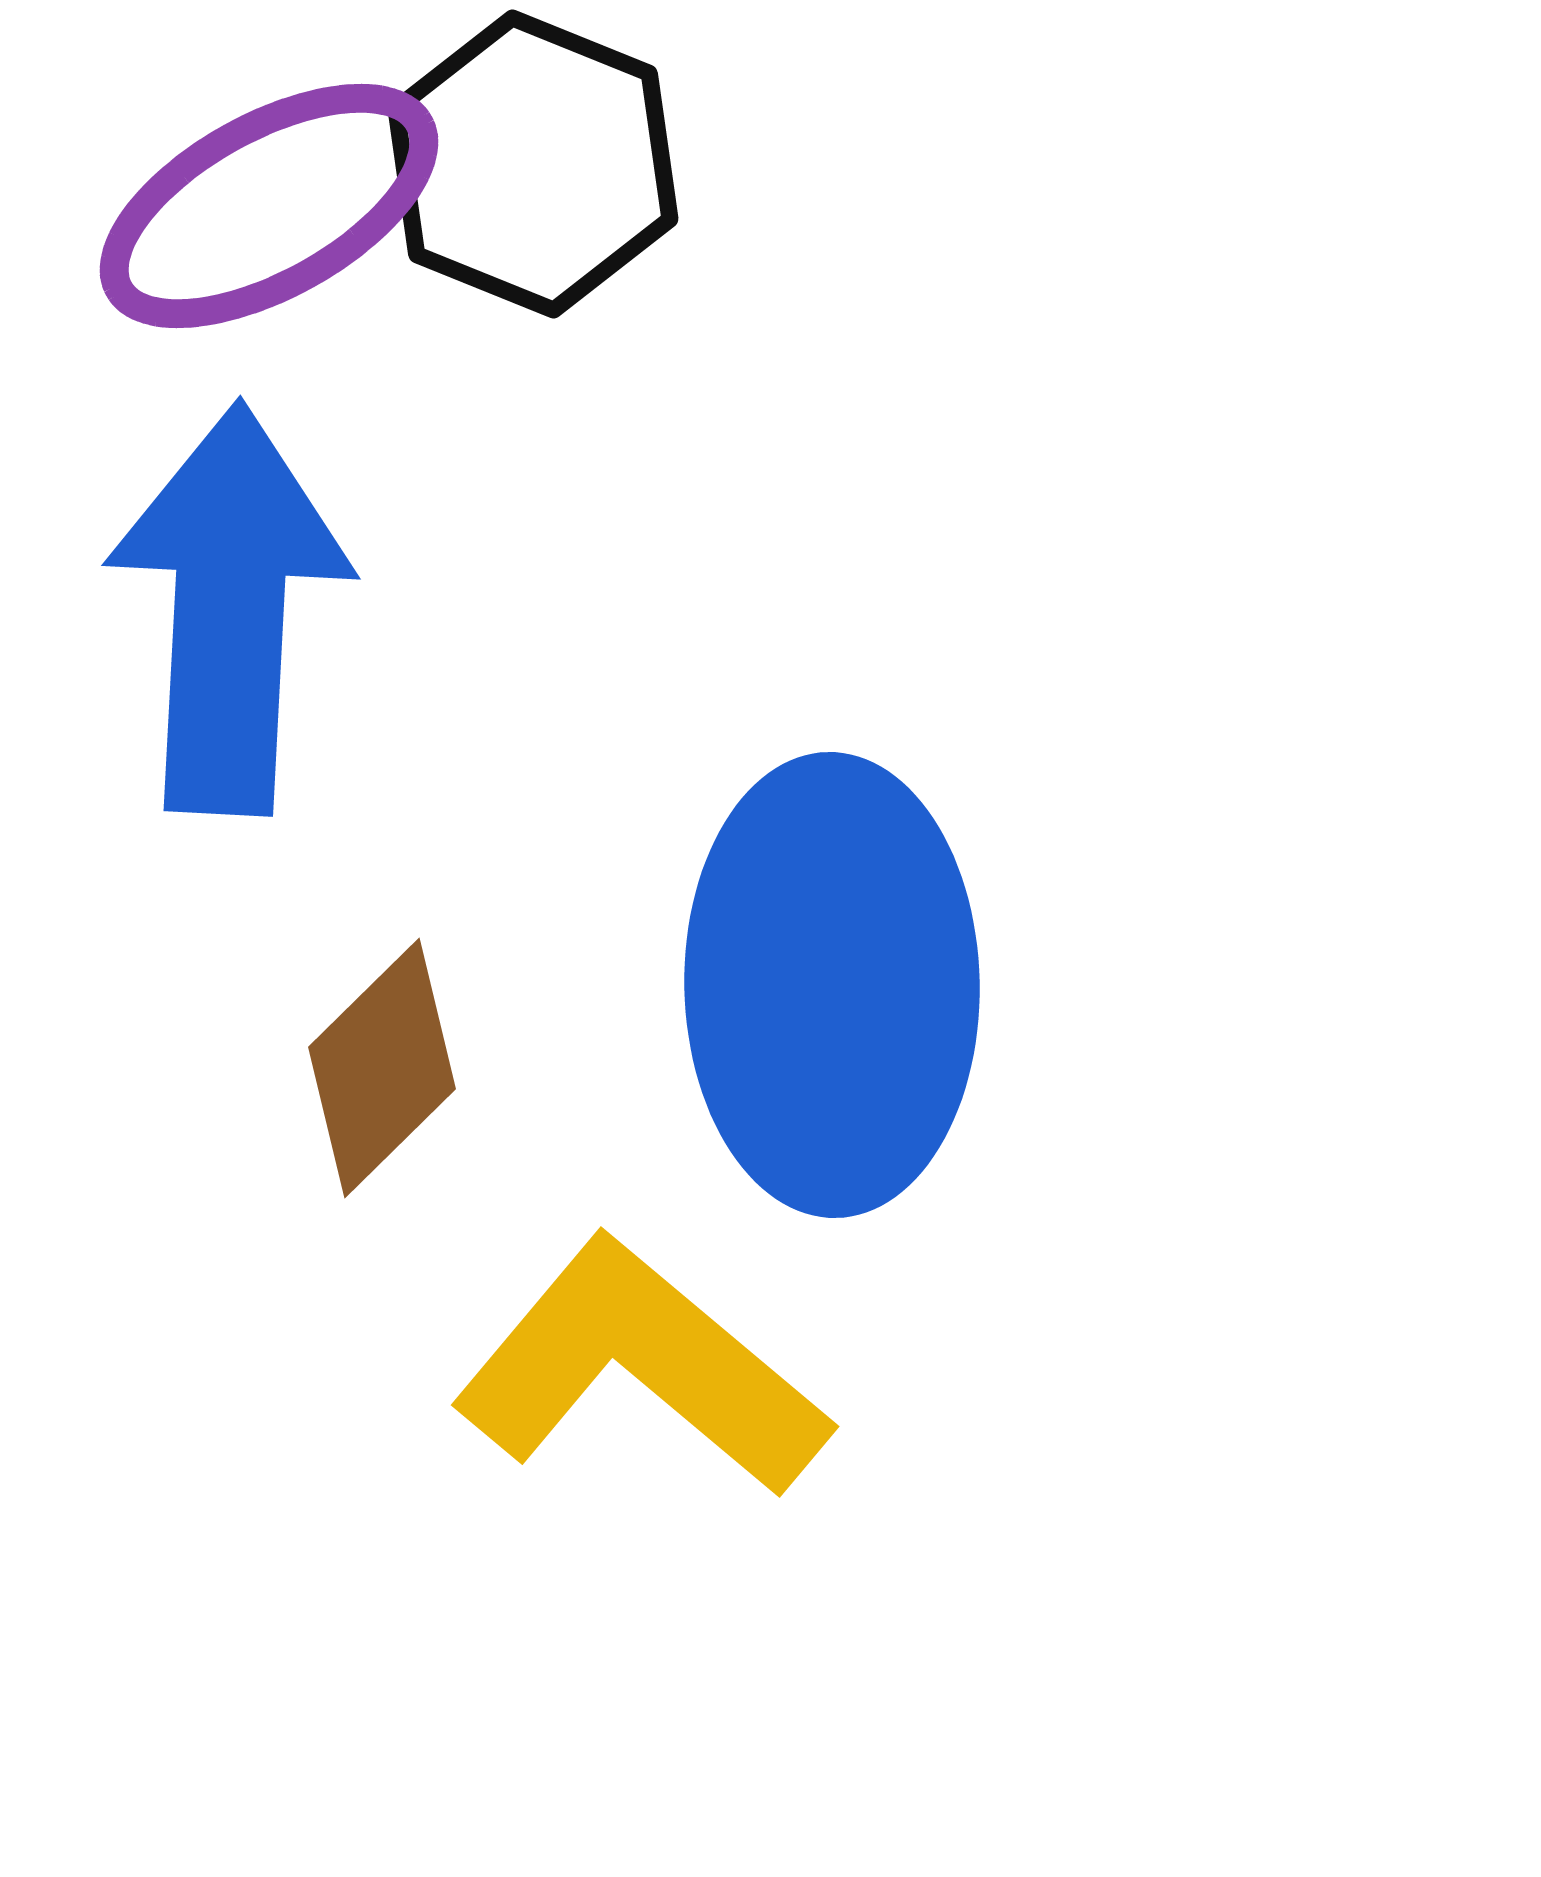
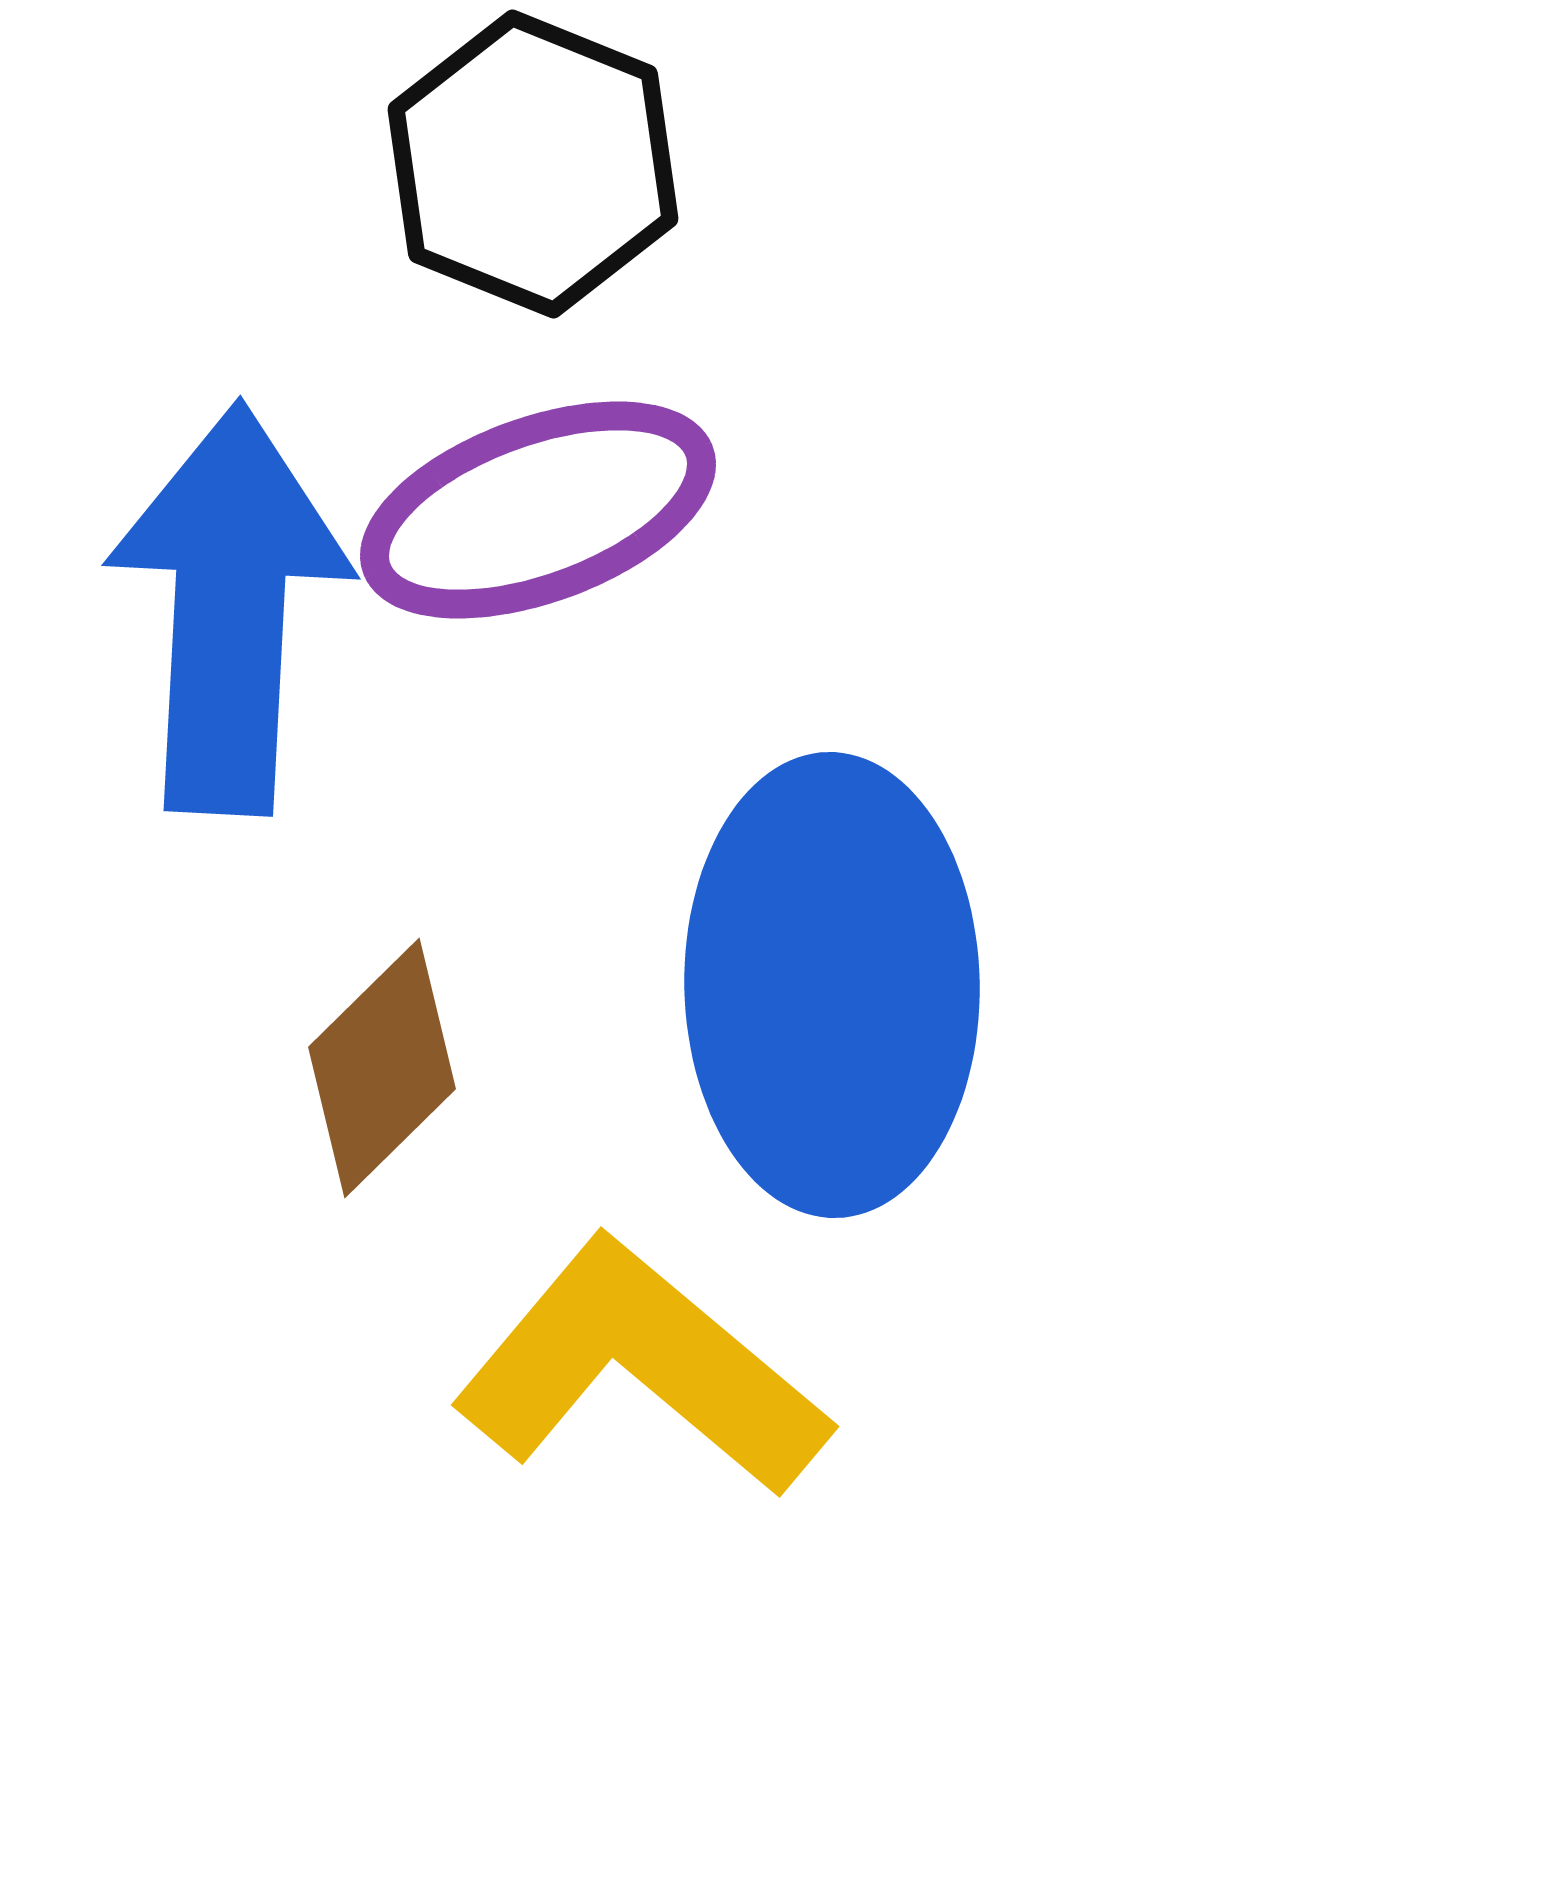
purple ellipse: moved 269 px right, 304 px down; rotated 9 degrees clockwise
